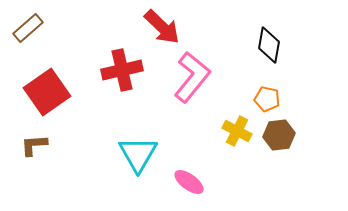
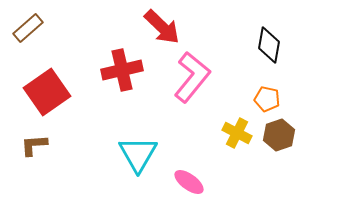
yellow cross: moved 2 px down
brown hexagon: rotated 12 degrees counterclockwise
